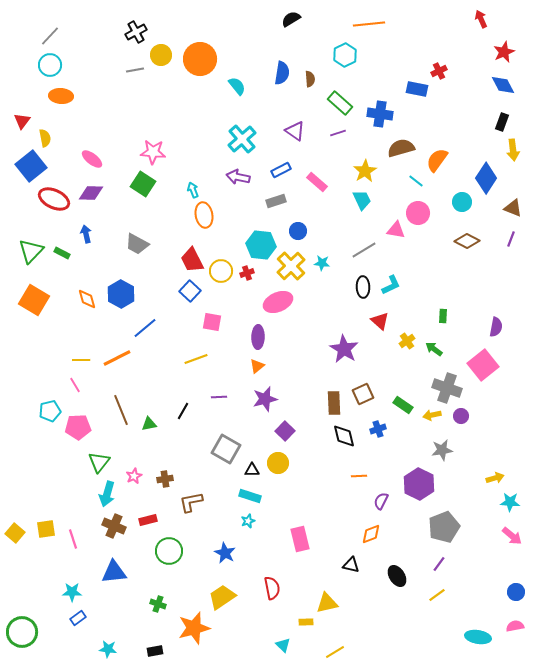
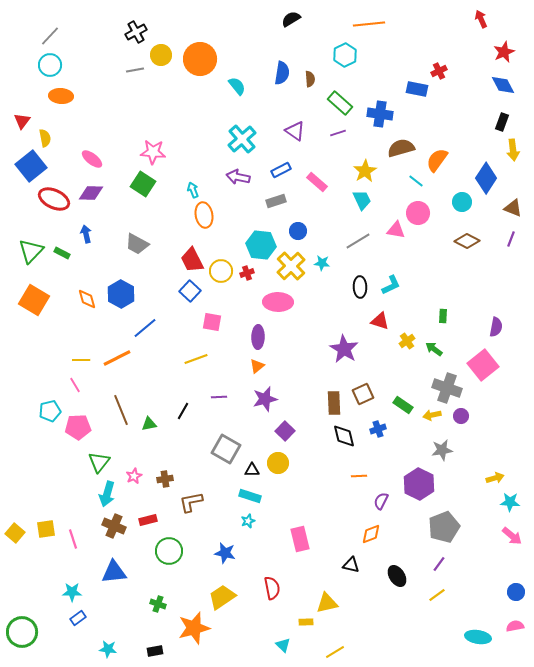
gray line at (364, 250): moved 6 px left, 9 px up
black ellipse at (363, 287): moved 3 px left
pink ellipse at (278, 302): rotated 24 degrees clockwise
red triangle at (380, 321): rotated 24 degrees counterclockwise
blue star at (225, 553): rotated 15 degrees counterclockwise
